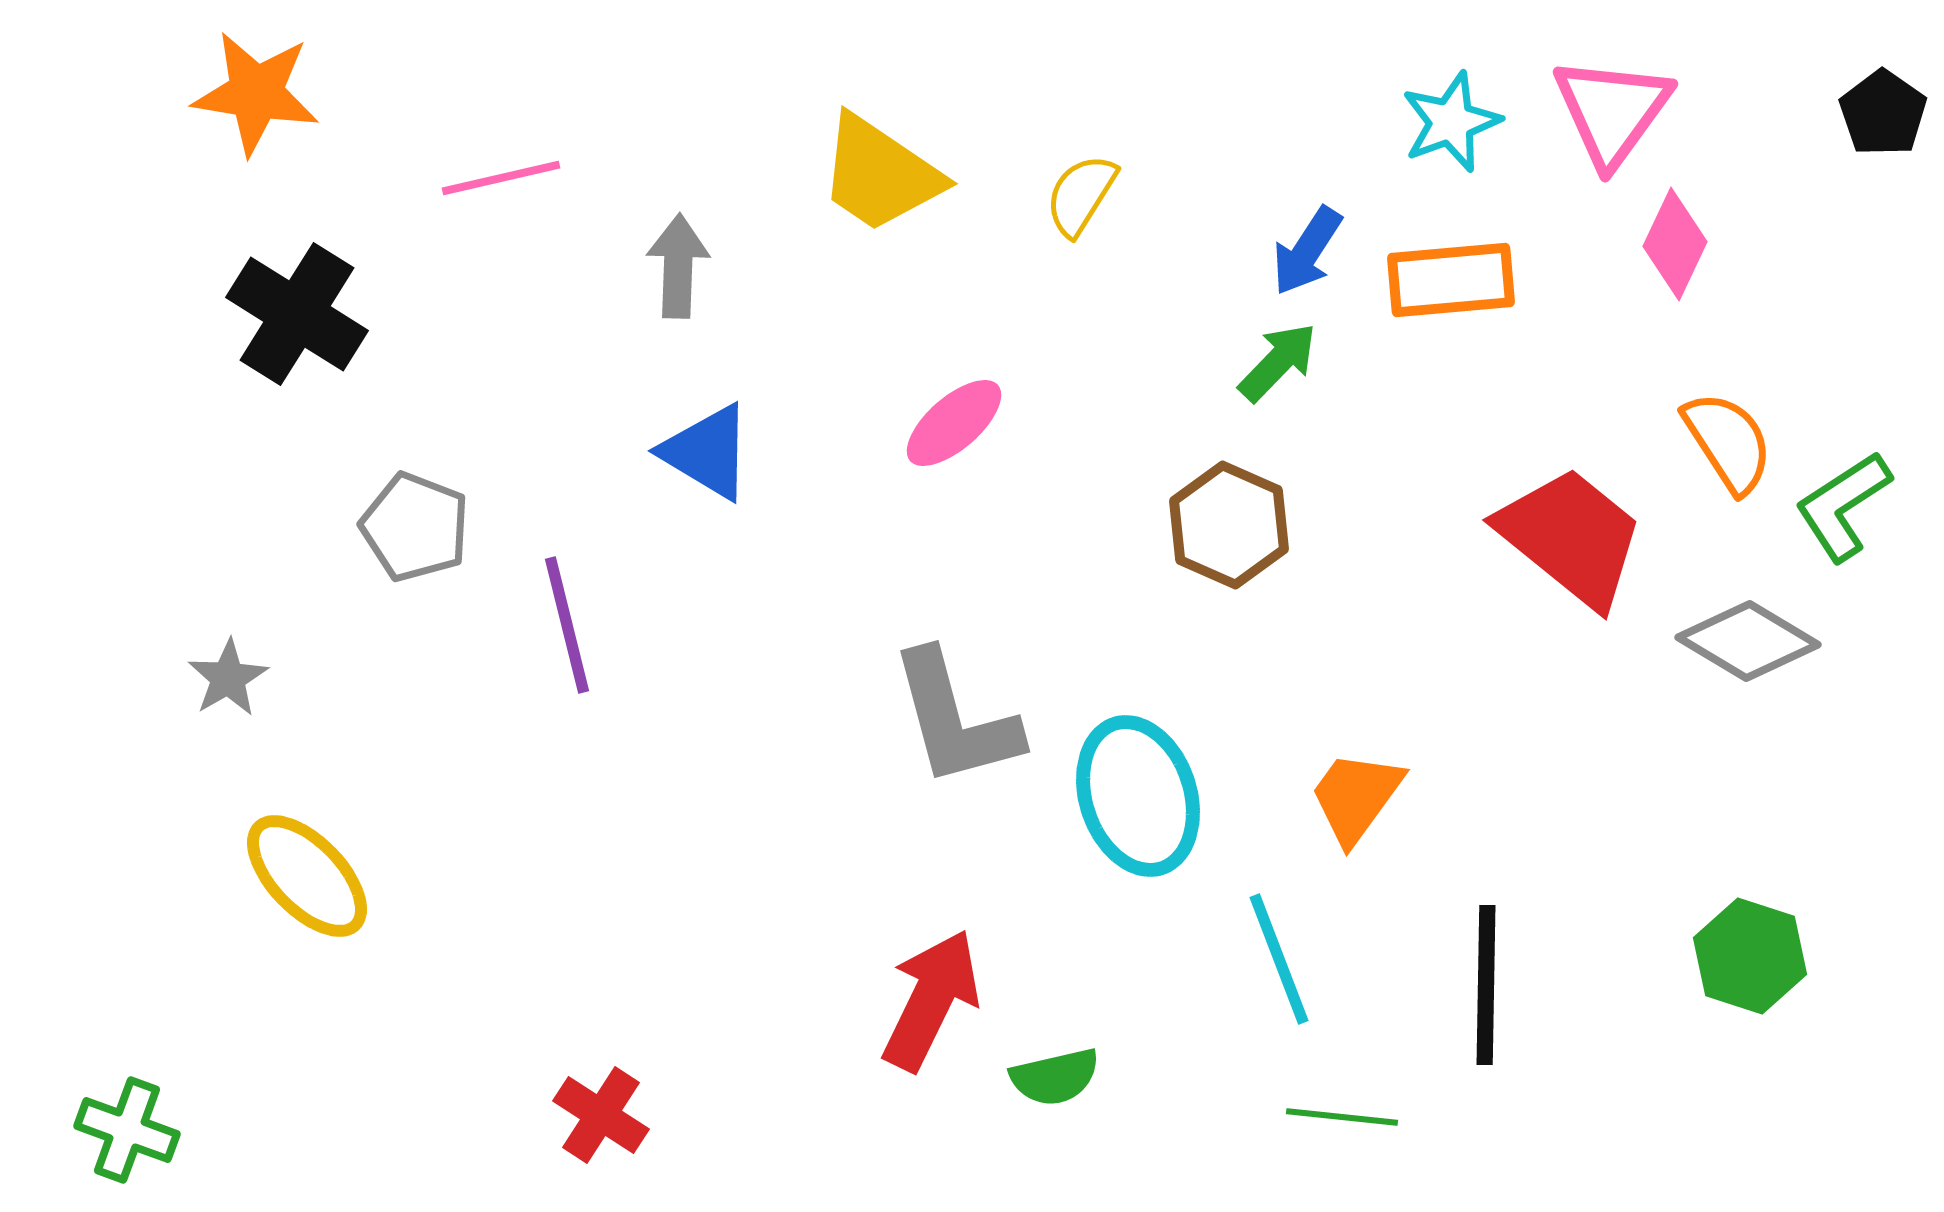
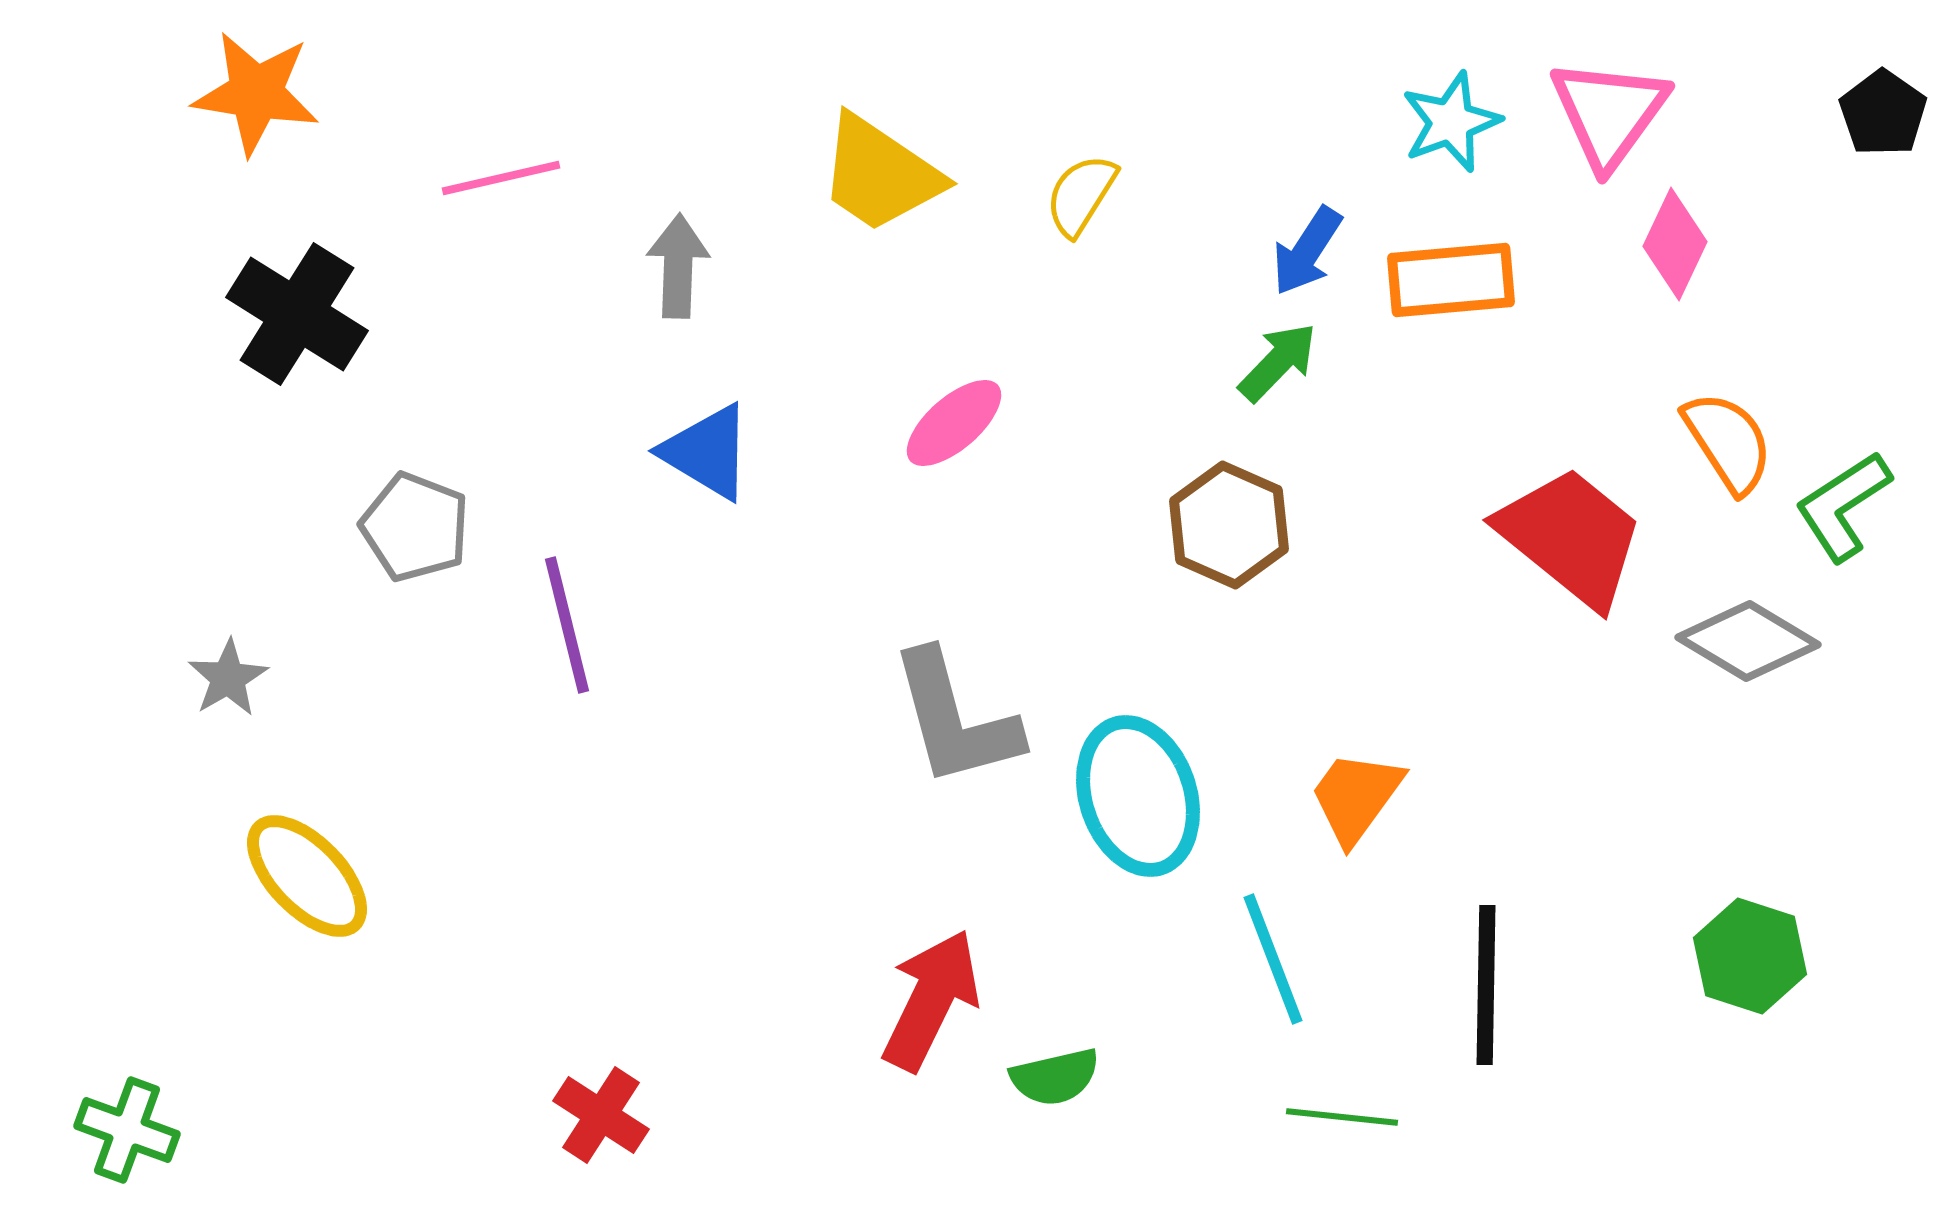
pink triangle: moved 3 px left, 2 px down
cyan line: moved 6 px left
